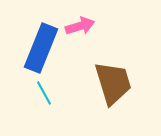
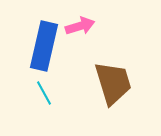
blue rectangle: moved 3 px right, 2 px up; rotated 9 degrees counterclockwise
